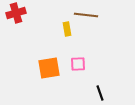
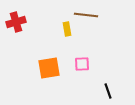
red cross: moved 9 px down
pink square: moved 4 px right
black line: moved 8 px right, 2 px up
